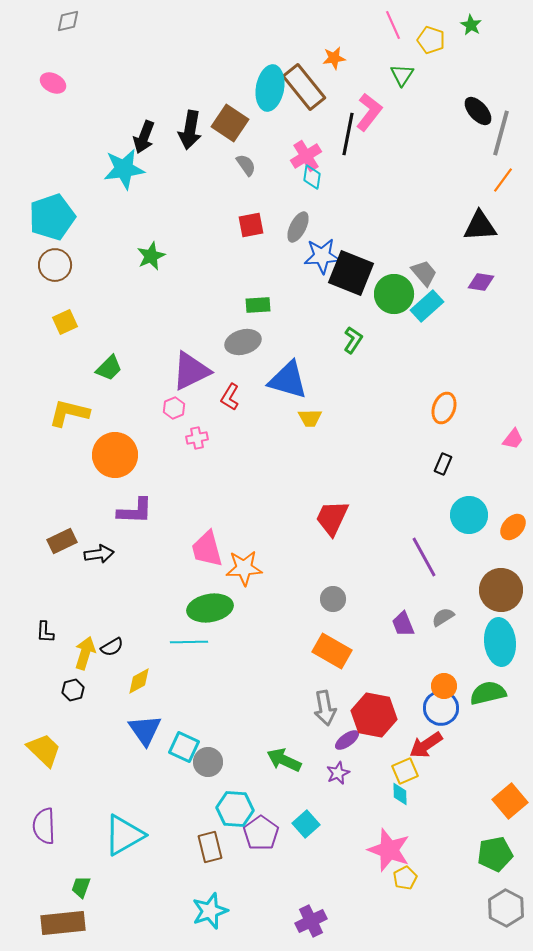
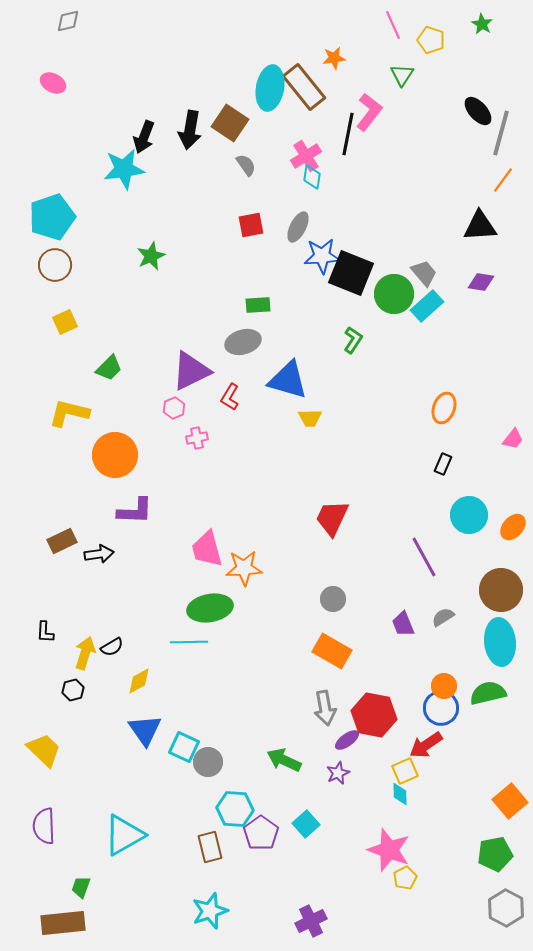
green star at (471, 25): moved 11 px right, 1 px up
